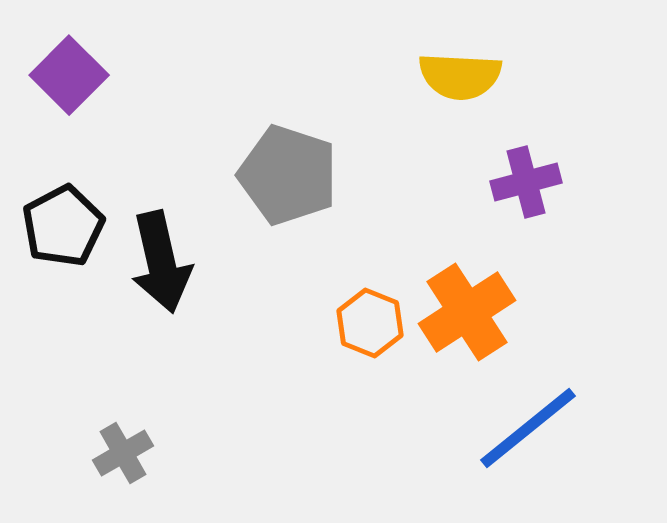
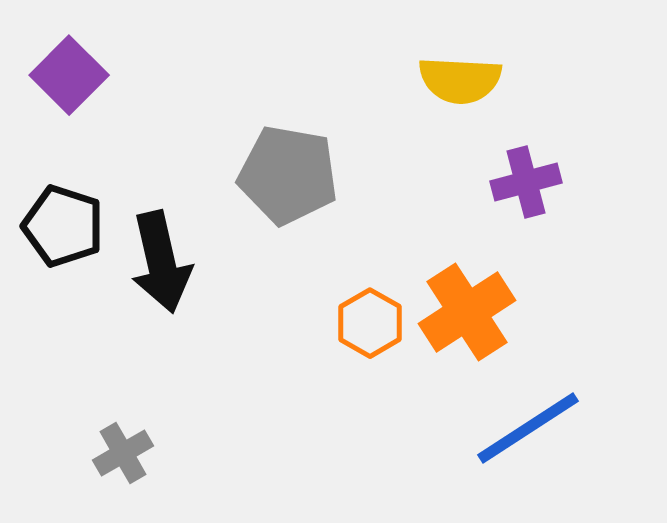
yellow semicircle: moved 4 px down
gray pentagon: rotated 8 degrees counterclockwise
black pentagon: rotated 26 degrees counterclockwise
orange hexagon: rotated 8 degrees clockwise
blue line: rotated 6 degrees clockwise
